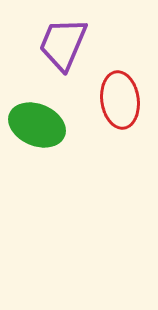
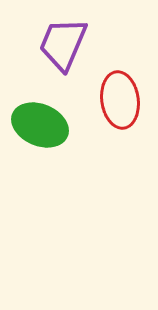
green ellipse: moved 3 px right
